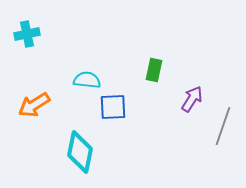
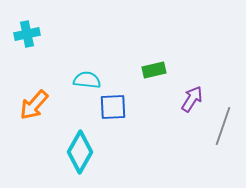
green rectangle: rotated 65 degrees clockwise
orange arrow: rotated 16 degrees counterclockwise
cyan diamond: rotated 18 degrees clockwise
